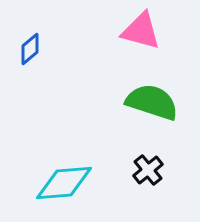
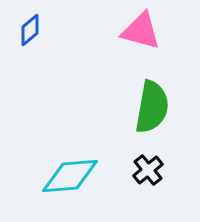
blue diamond: moved 19 px up
green semicircle: moved 5 px down; rotated 82 degrees clockwise
cyan diamond: moved 6 px right, 7 px up
